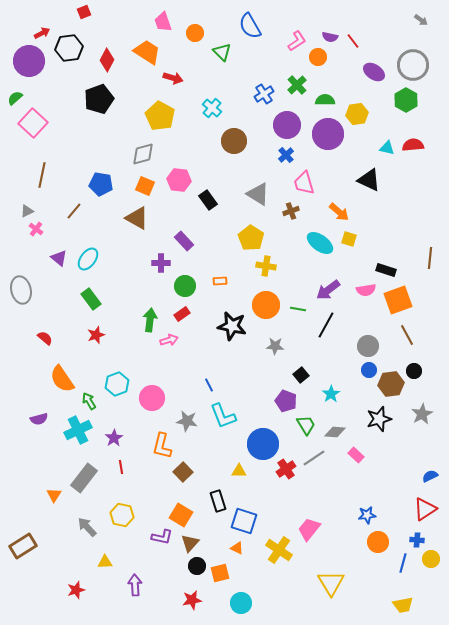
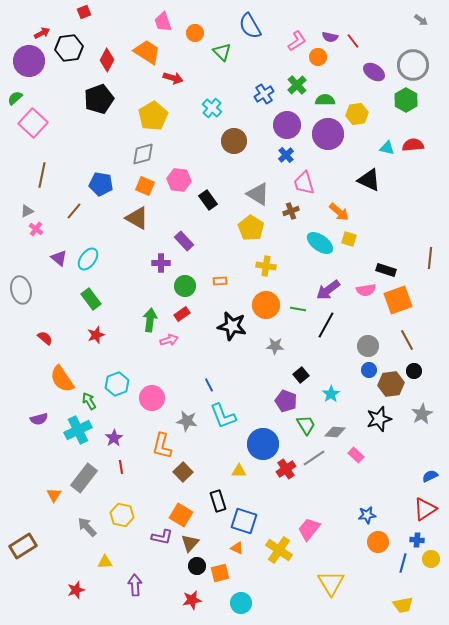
yellow pentagon at (160, 116): moved 7 px left; rotated 12 degrees clockwise
yellow pentagon at (251, 238): moved 10 px up
brown line at (407, 335): moved 5 px down
